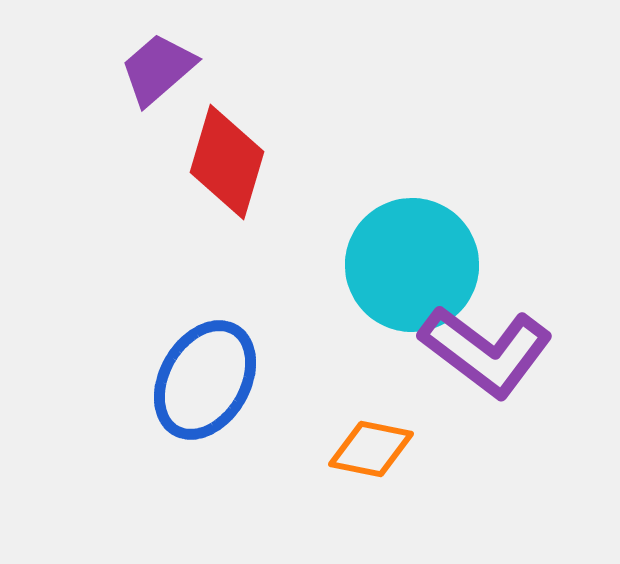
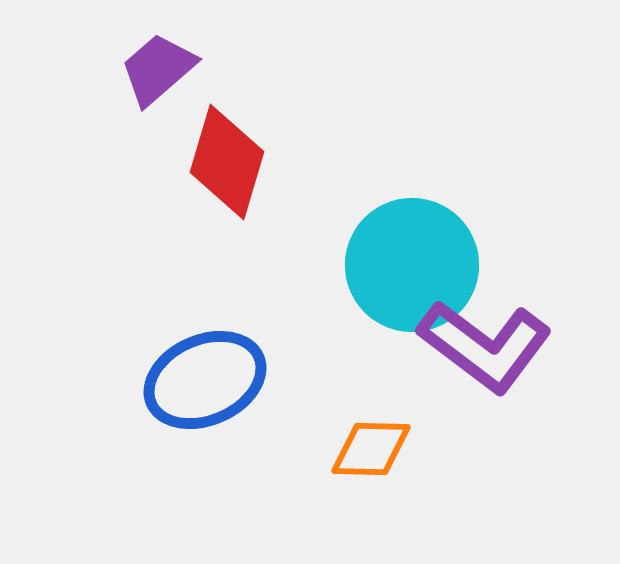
purple L-shape: moved 1 px left, 5 px up
blue ellipse: rotated 36 degrees clockwise
orange diamond: rotated 10 degrees counterclockwise
